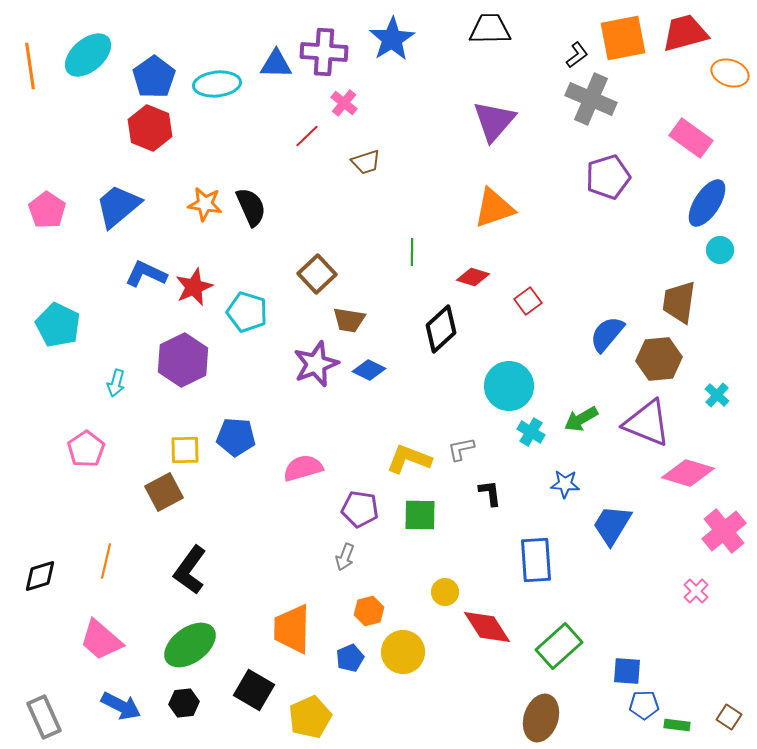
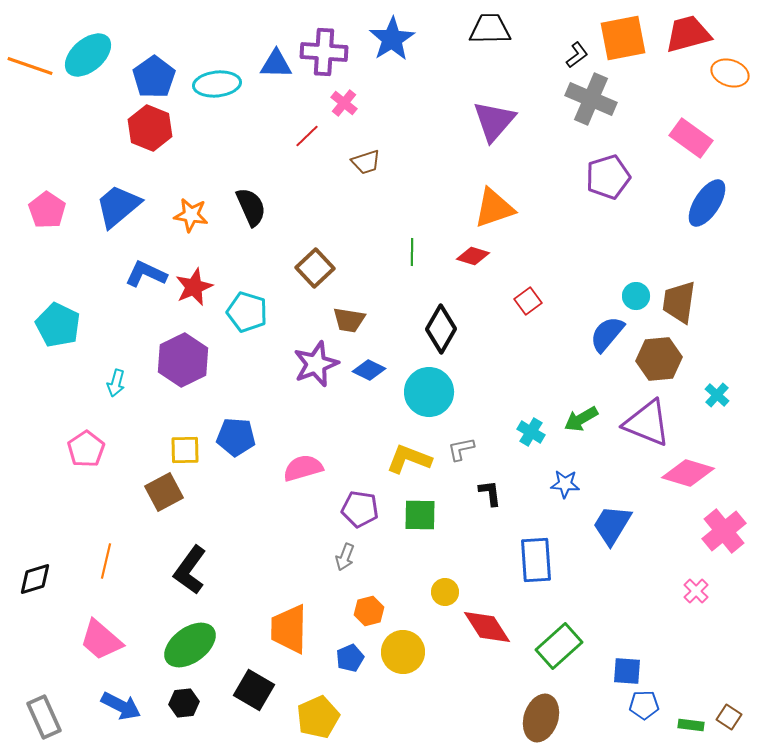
red trapezoid at (685, 33): moved 3 px right, 1 px down
orange line at (30, 66): rotated 63 degrees counterclockwise
orange star at (205, 204): moved 14 px left, 11 px down
cyan circle at (720, 250): moved 84 px left, 46 px down
brown square at (317, 274): moved 2 px left, 6 px up
red diamond at (473, 277): moved 21 px up
black diamond at (441, 329): rotated 18 degrees counterclockwise
cyan circle at (509, 386): moved 80 px left, 6 px down
black diamond at (40, 576): moved 5 px left, 3 px down
orange trapezoid at (292, 629): moved 3 px left
yellow pentagon at (310, 717): moved 8 px right
green rectangle at (677, 725): moved 14 px right
